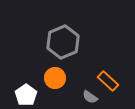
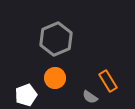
gray hexagon: moved 7 px left, 3 px up
orange rectangle: rotated 15 degrees clockwise
white pentagon: rotated 15 degrees clockwise
